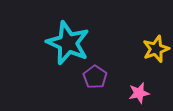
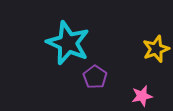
pink star: moved 3 px right, 3 px down
